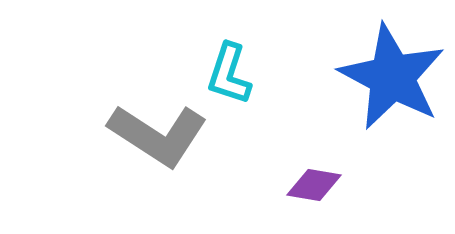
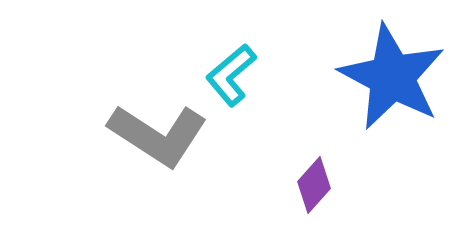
cyan L-shape: moved 2 px right, 1 px down; rotated 32 degrees clockwise
purple diamond: rotated 58 degrees counterclockwise
